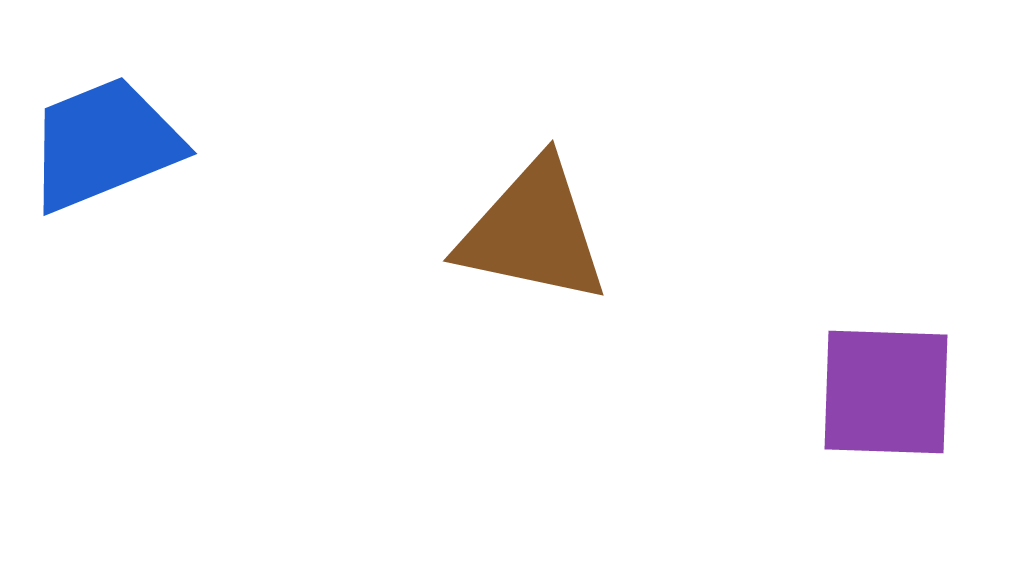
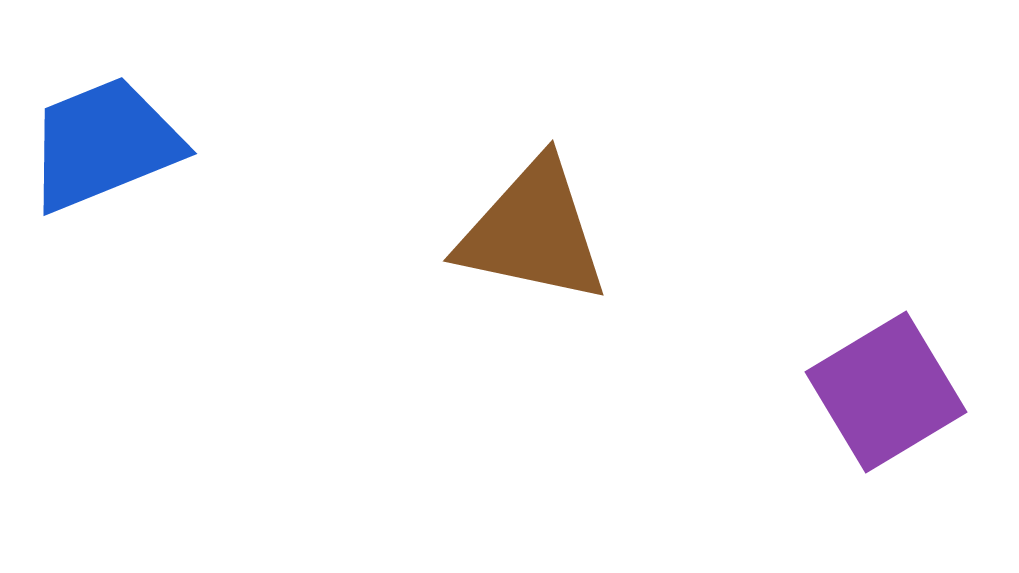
purple square: rotated 33 degrees counterclockwise
